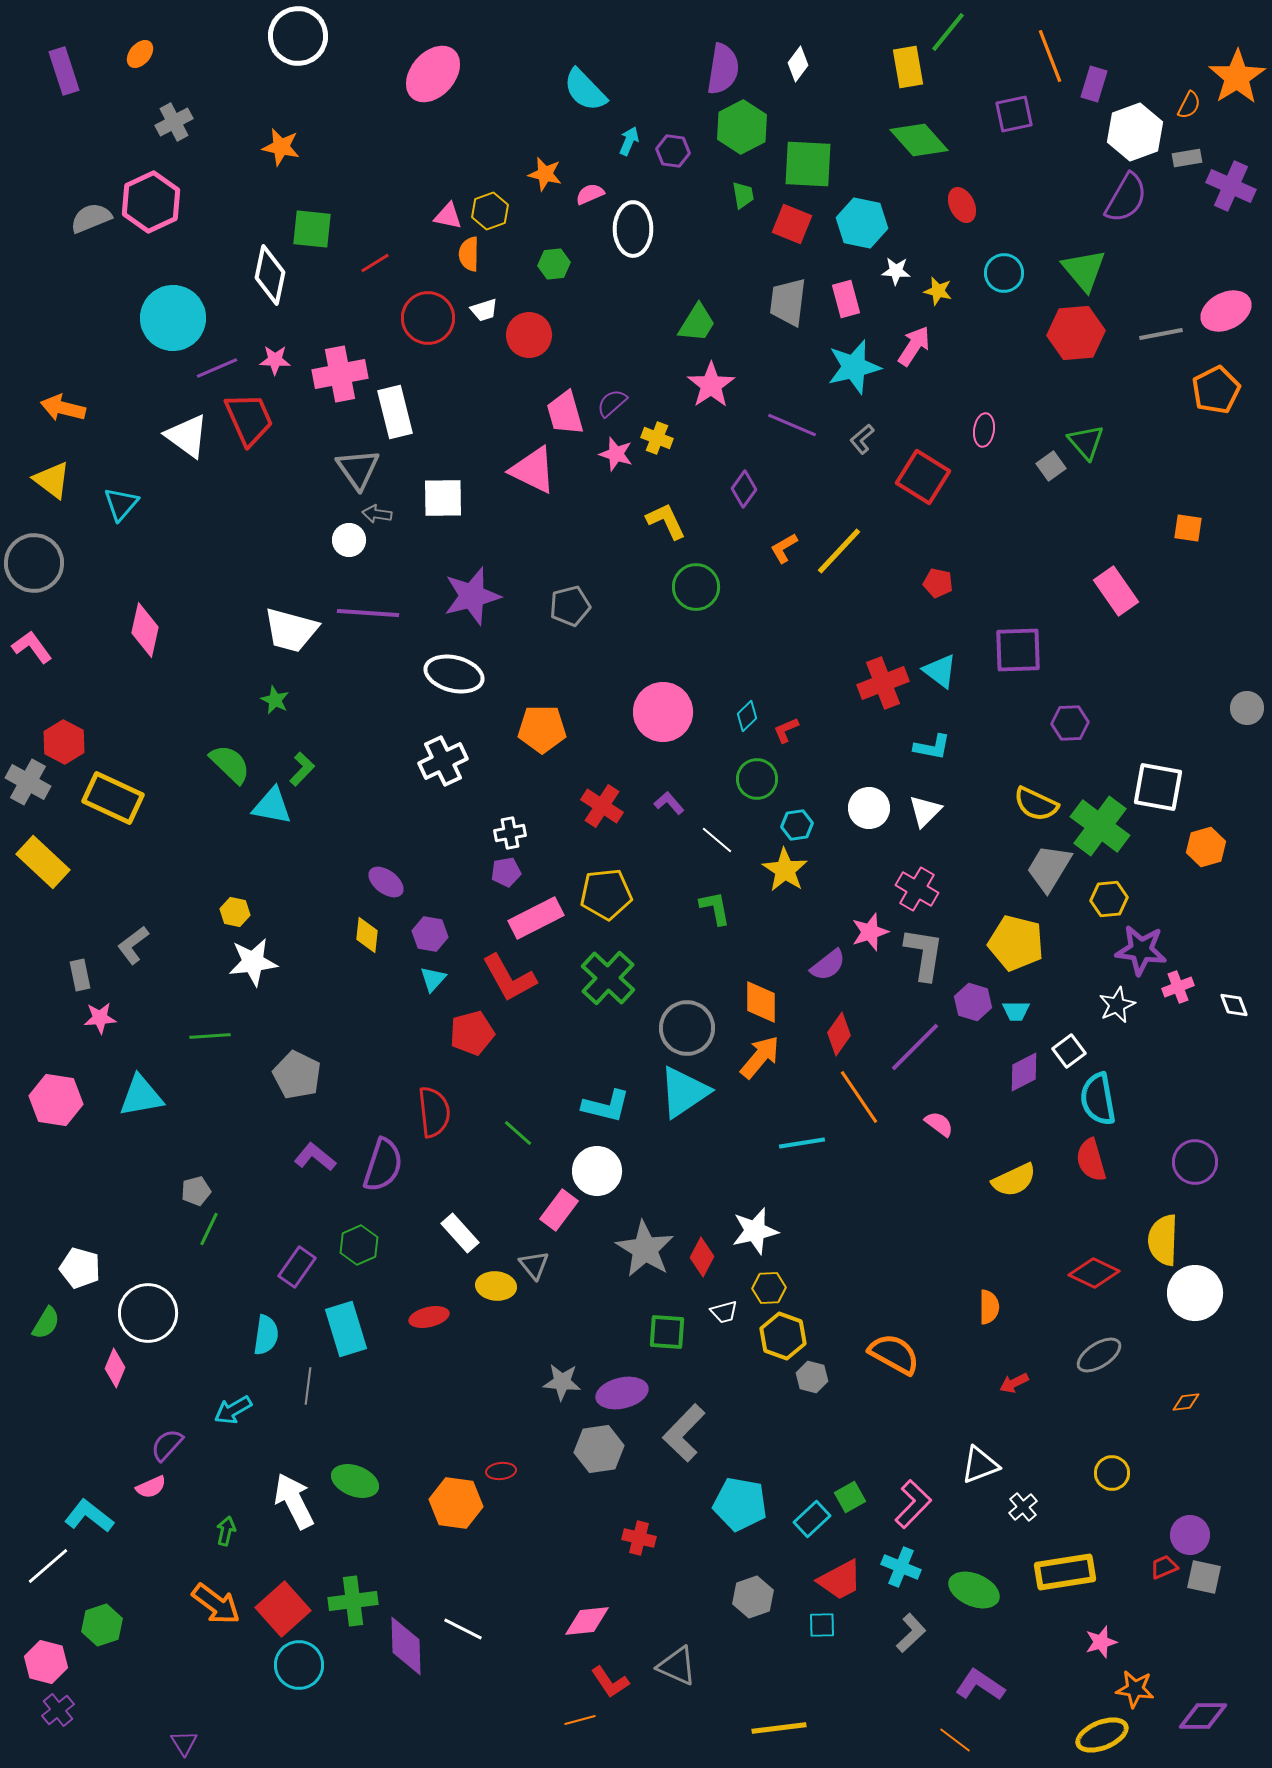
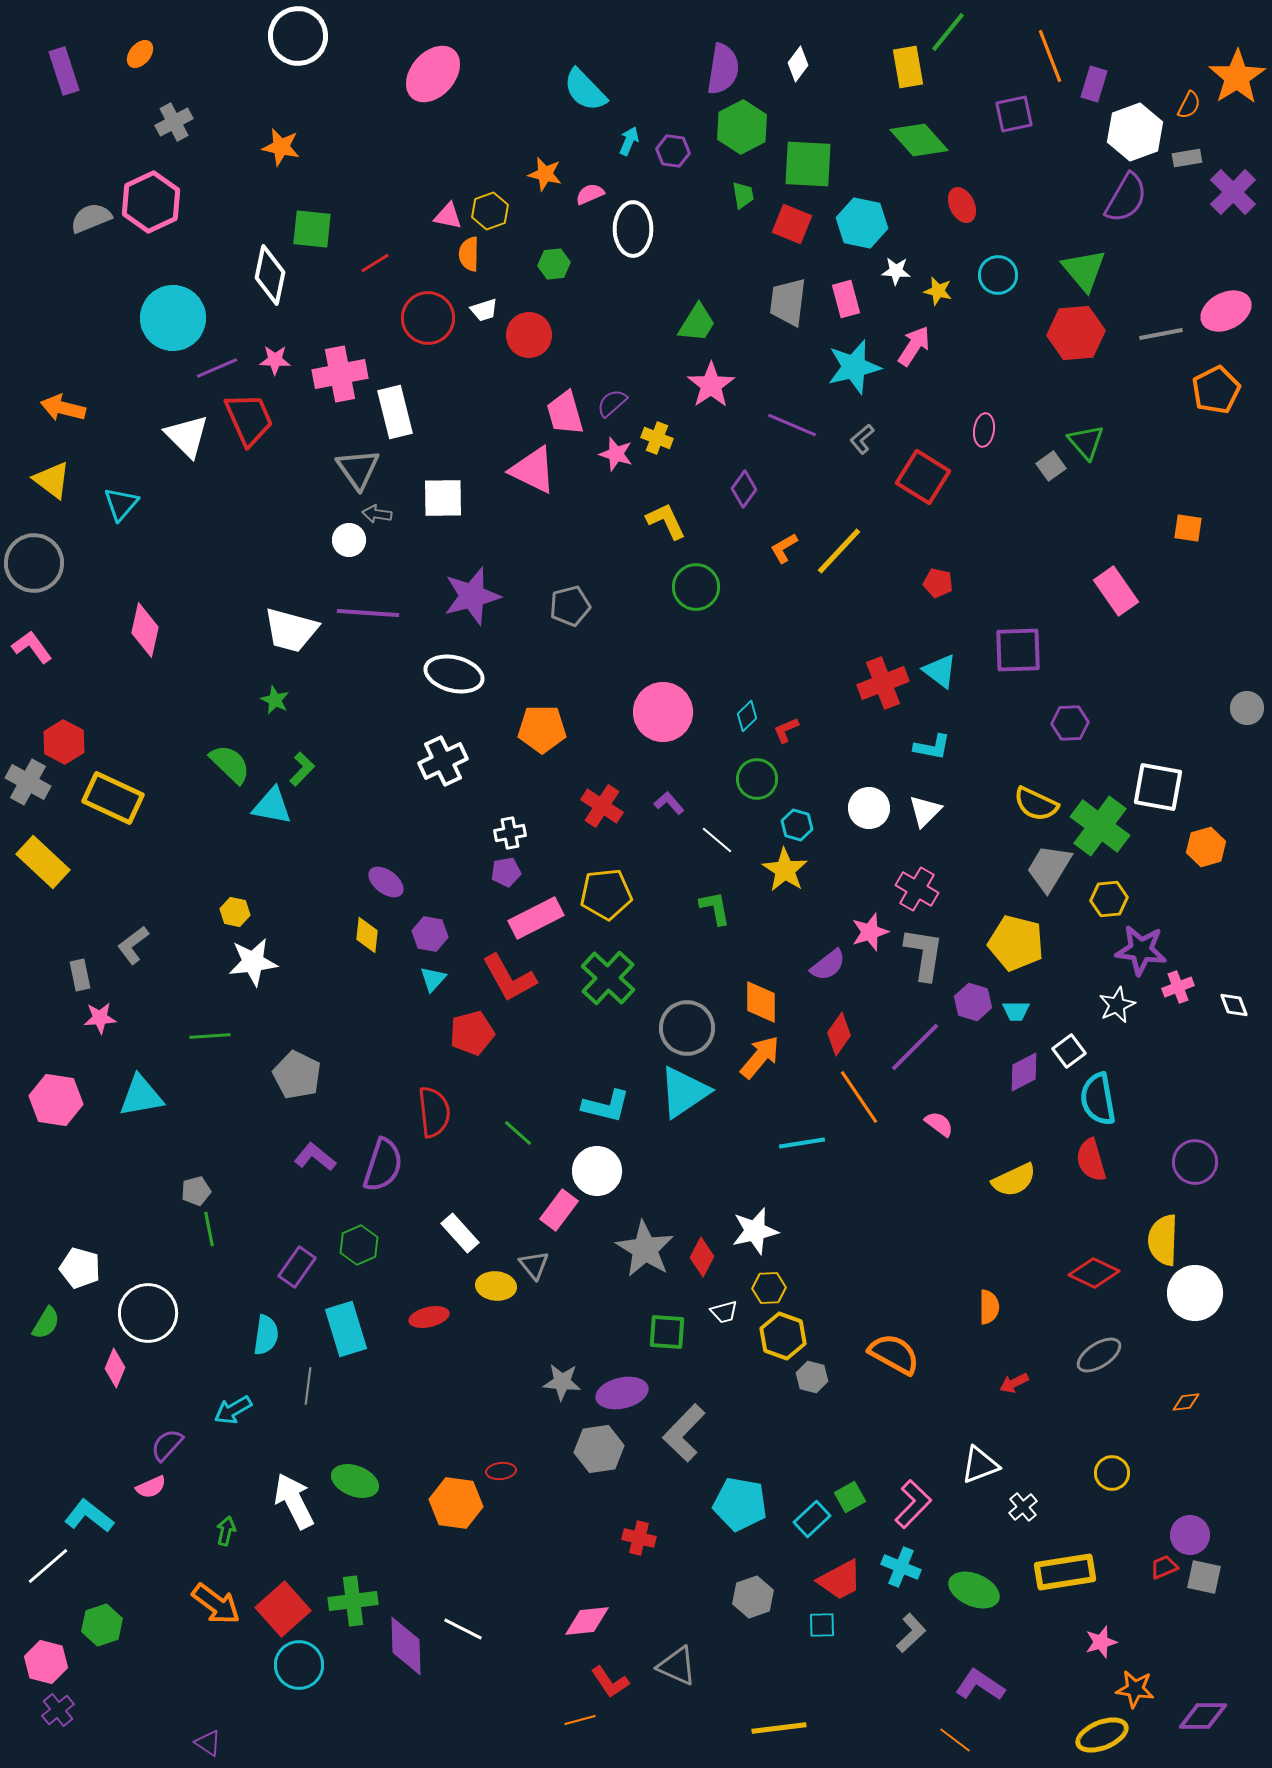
purple cross at (1231, 186): moved 2 px right, 6 px down; rotated 21 degrees clockwise
cyan circle at (1004, 273): moved 6 px left, 2 px down
white triangle at (187, 436): rotated 9 degrees clockwise
cyan hexagon at (797, 825): rotated 24 degrees clockwise
green line at (209, 1229): rotated 36 degrees counterclockwise
purple triangle at (184, 1743): moved 24 px right; rotated 24 degrees counterclockwise
